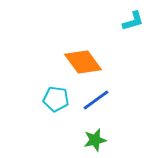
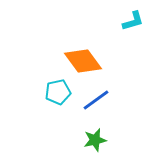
orange diamond: moved 1 px up
cyan pentagon: moved 2 px right, 7 px up; rotated 20 degrees counterclockwise
